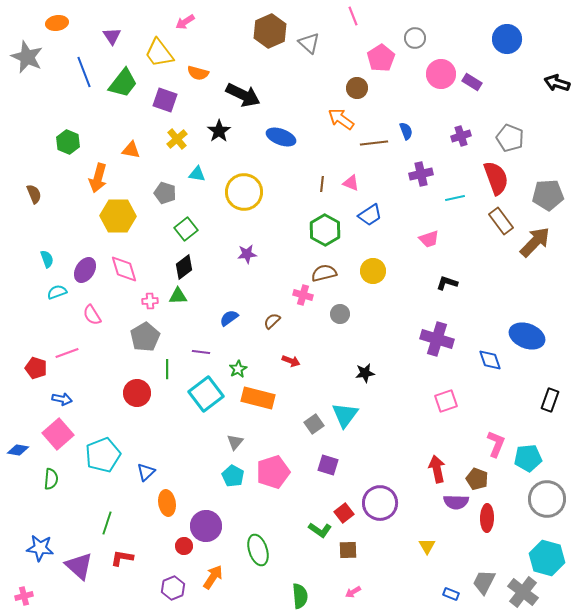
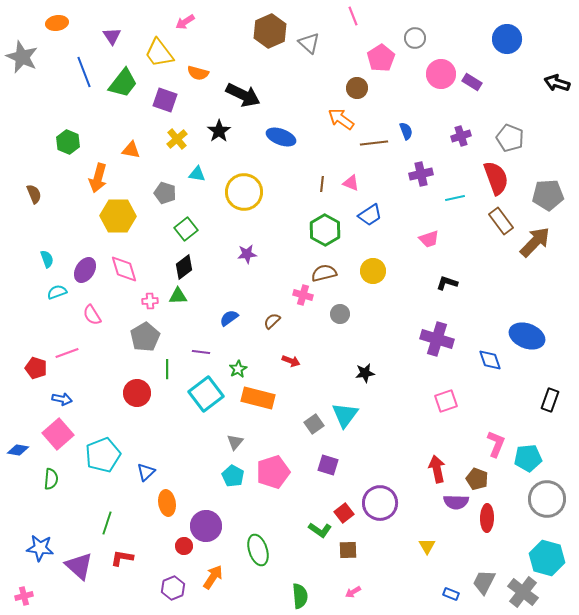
gray star at (27, 57): moved 5 px left
